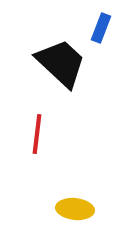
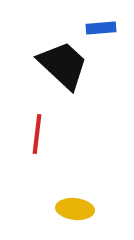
blue rectangle: rotated 64 degrees clockwise
black trapezoid: moved 2 px right, 2 px down
